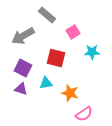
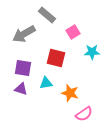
gray arrow: moved 1 px right, 2 px up
purple square: rotated 18 degrees counterclockwise
